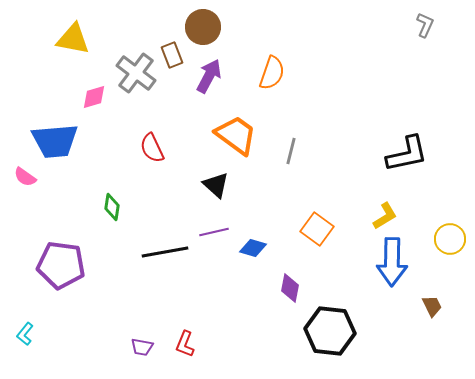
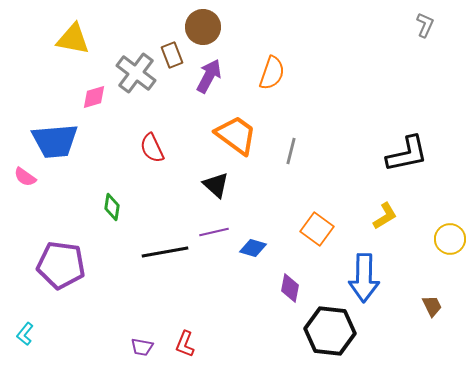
blue arrow: moved 28 px left, 16 px down
